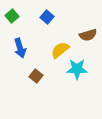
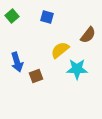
blue square: rotated 24 degrees counterclockwise
brown semicircle: rotated 36 degrees counterclockwise
blue arrow: moved 3 px left, 14 px down
brown square: rotated 32 degrees clockwise
